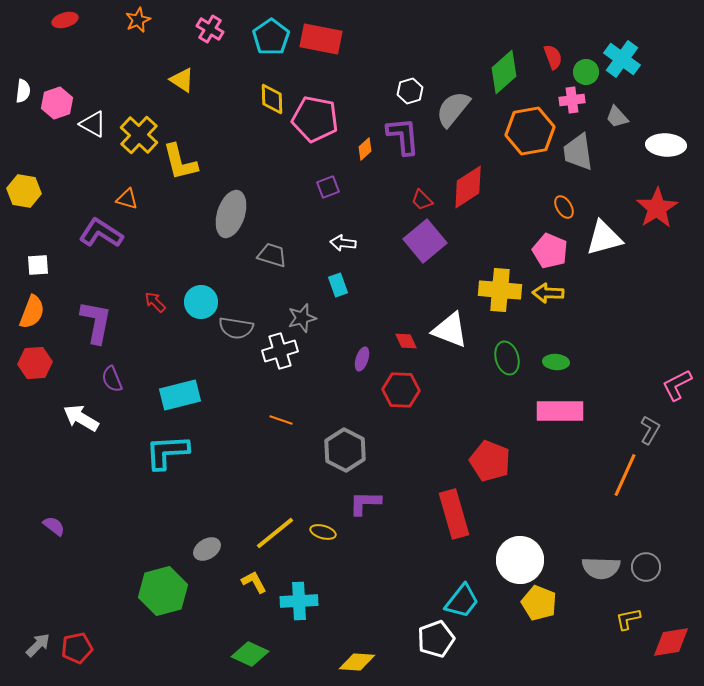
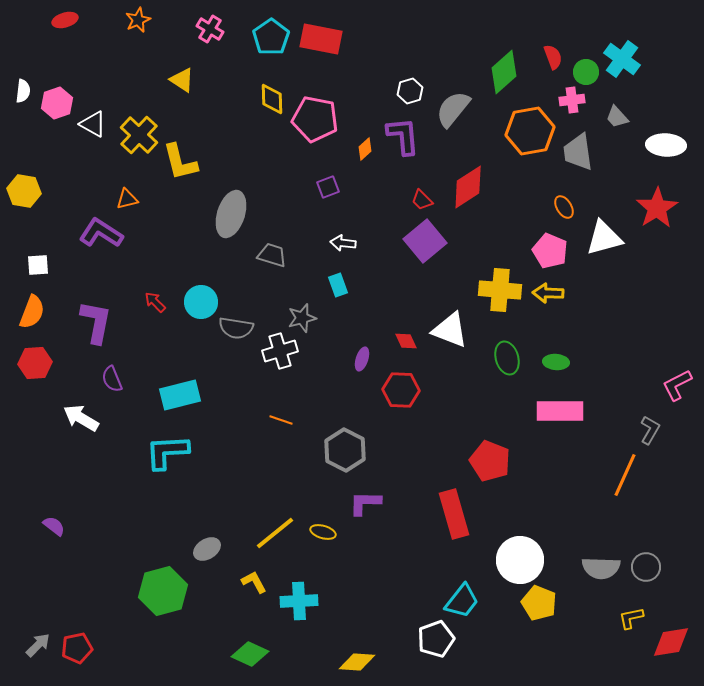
orange triangle at (127, 199): rotated 30 degrees counterclockwise
yellow L-shape at (628, 619): moved 3 px right, 1 px up
